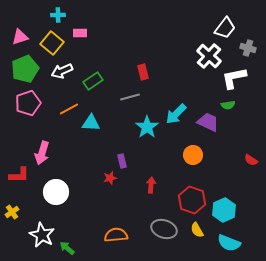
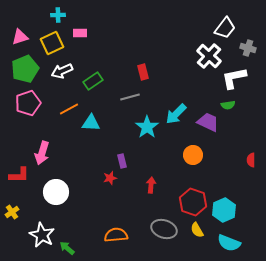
yellow square: rotated 25 degrees clockwise
red semicircle: rotated 56 degrees clockwise
red hexagon: moved 1 px right, 2 px down
